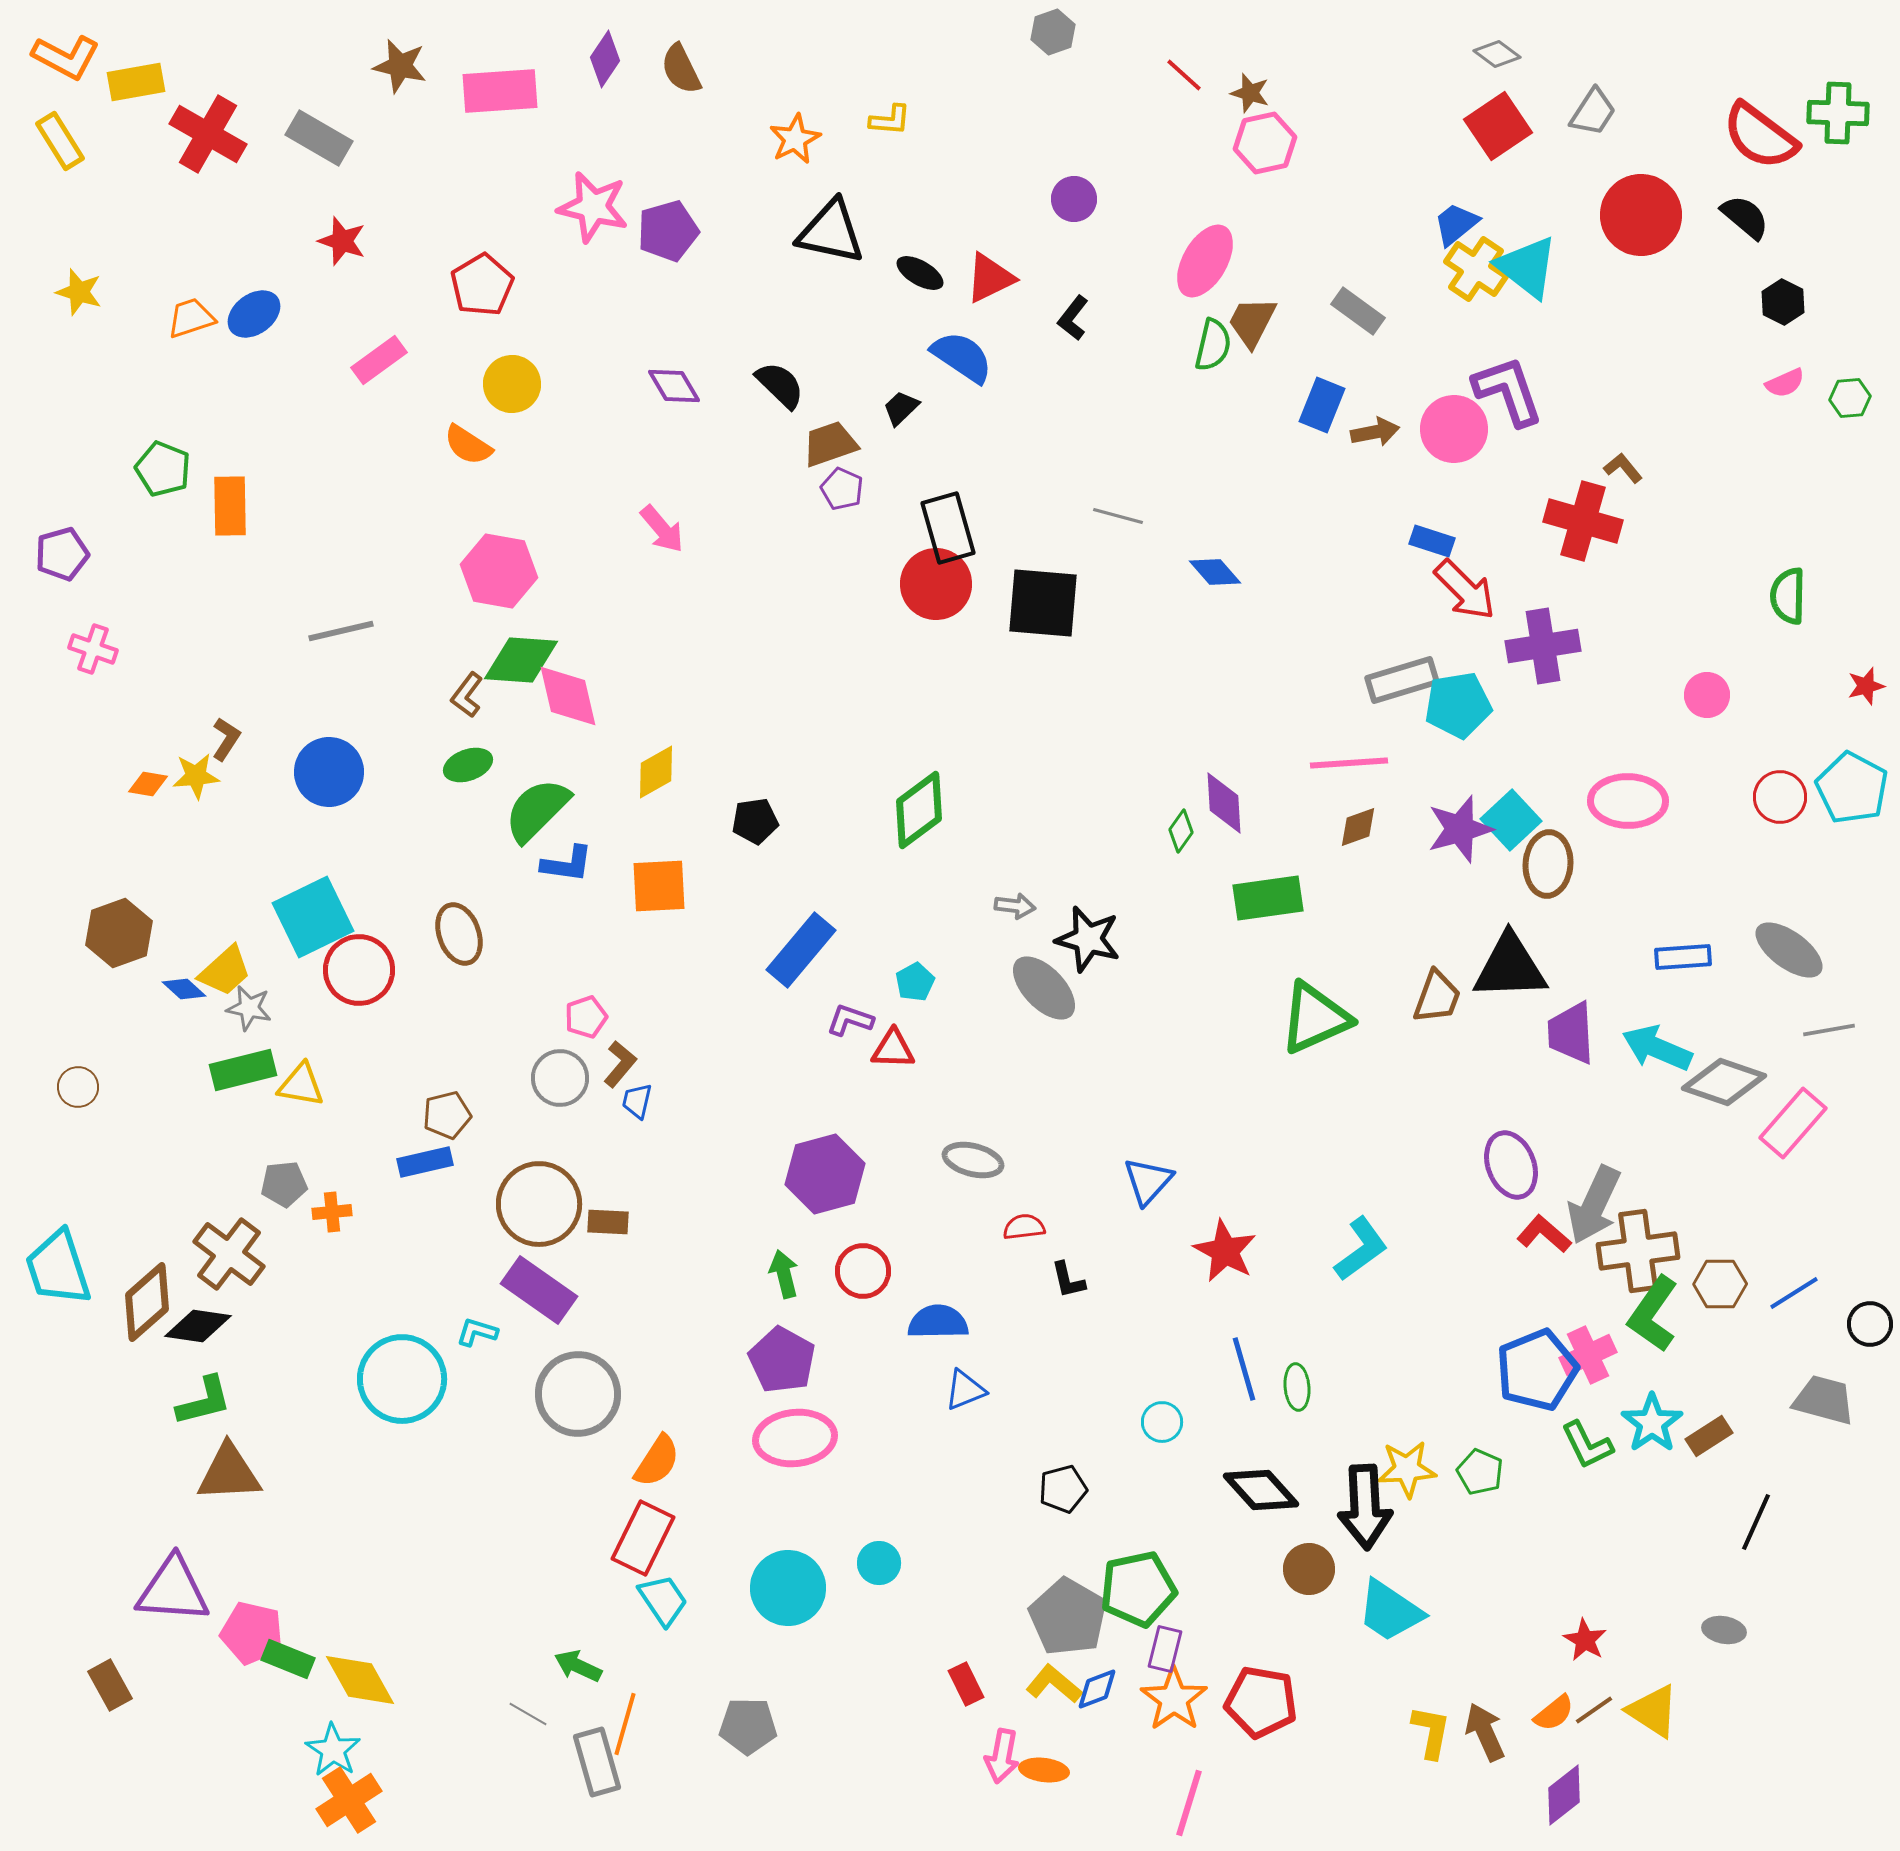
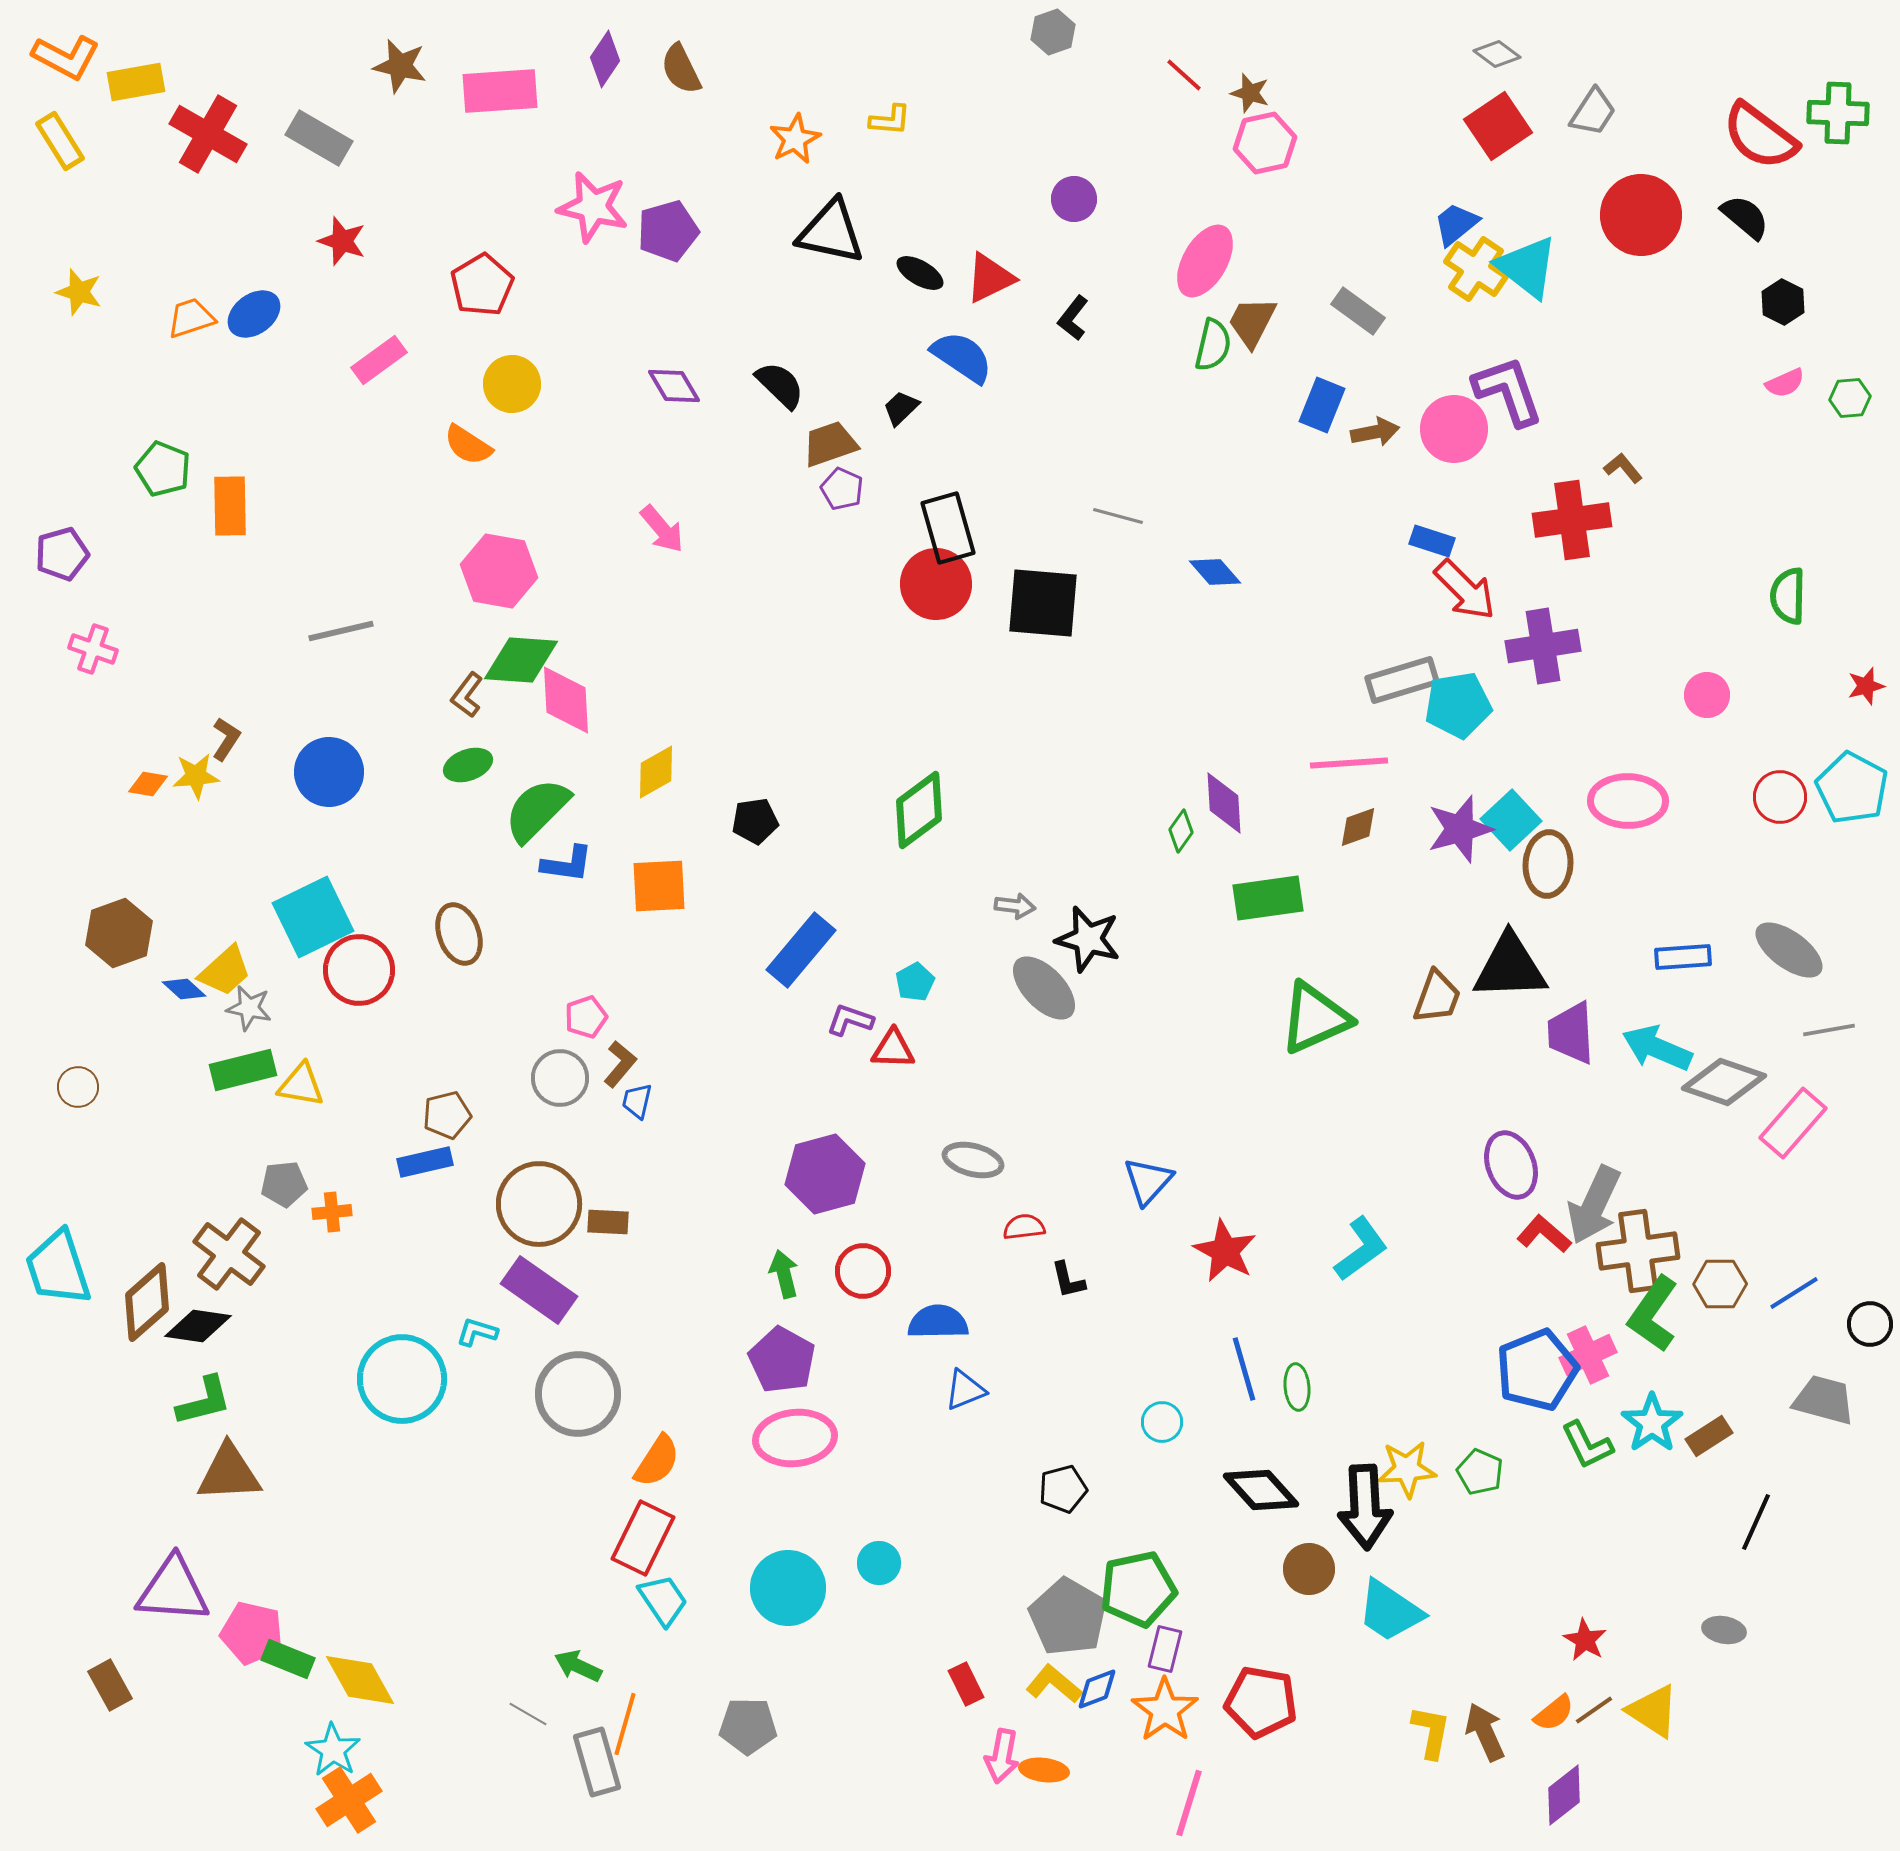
red cross at (1583, 521): moved 11 px left, 1 px up; rotated 24 degrees counterclockwise
pink diamond at (568, 696): moved 2 px left, 4 px down; rotated 10 degrees clockwise
orange star at (1174, 1699): moved 9 px left, 11 px down
